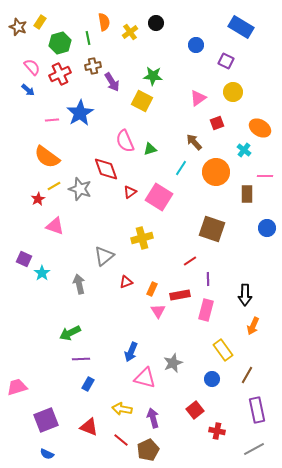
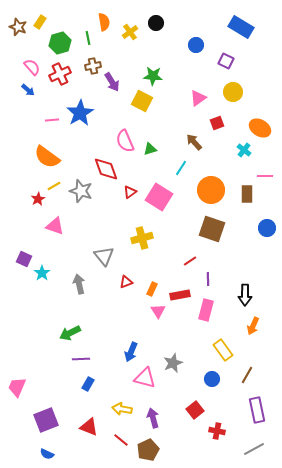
orange circle at (216, 172): moved 5 px left, 18 px down
gray star at (80, 189): moved 1 px right, 2 px down
gray triangle at (104, 256): rotated 30 degrees counterclockwise
pink trapezoid at (17, 387): rotated 50 degrees counterclockwise
